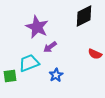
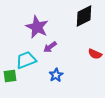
cyan trapezoid: moved 3 px left, 3 px up
